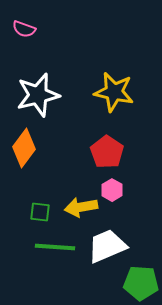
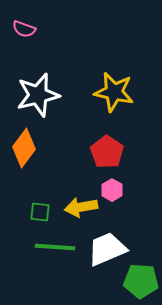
white trapezoid: moved 3 px down
green pentagon: moved 2 px up
